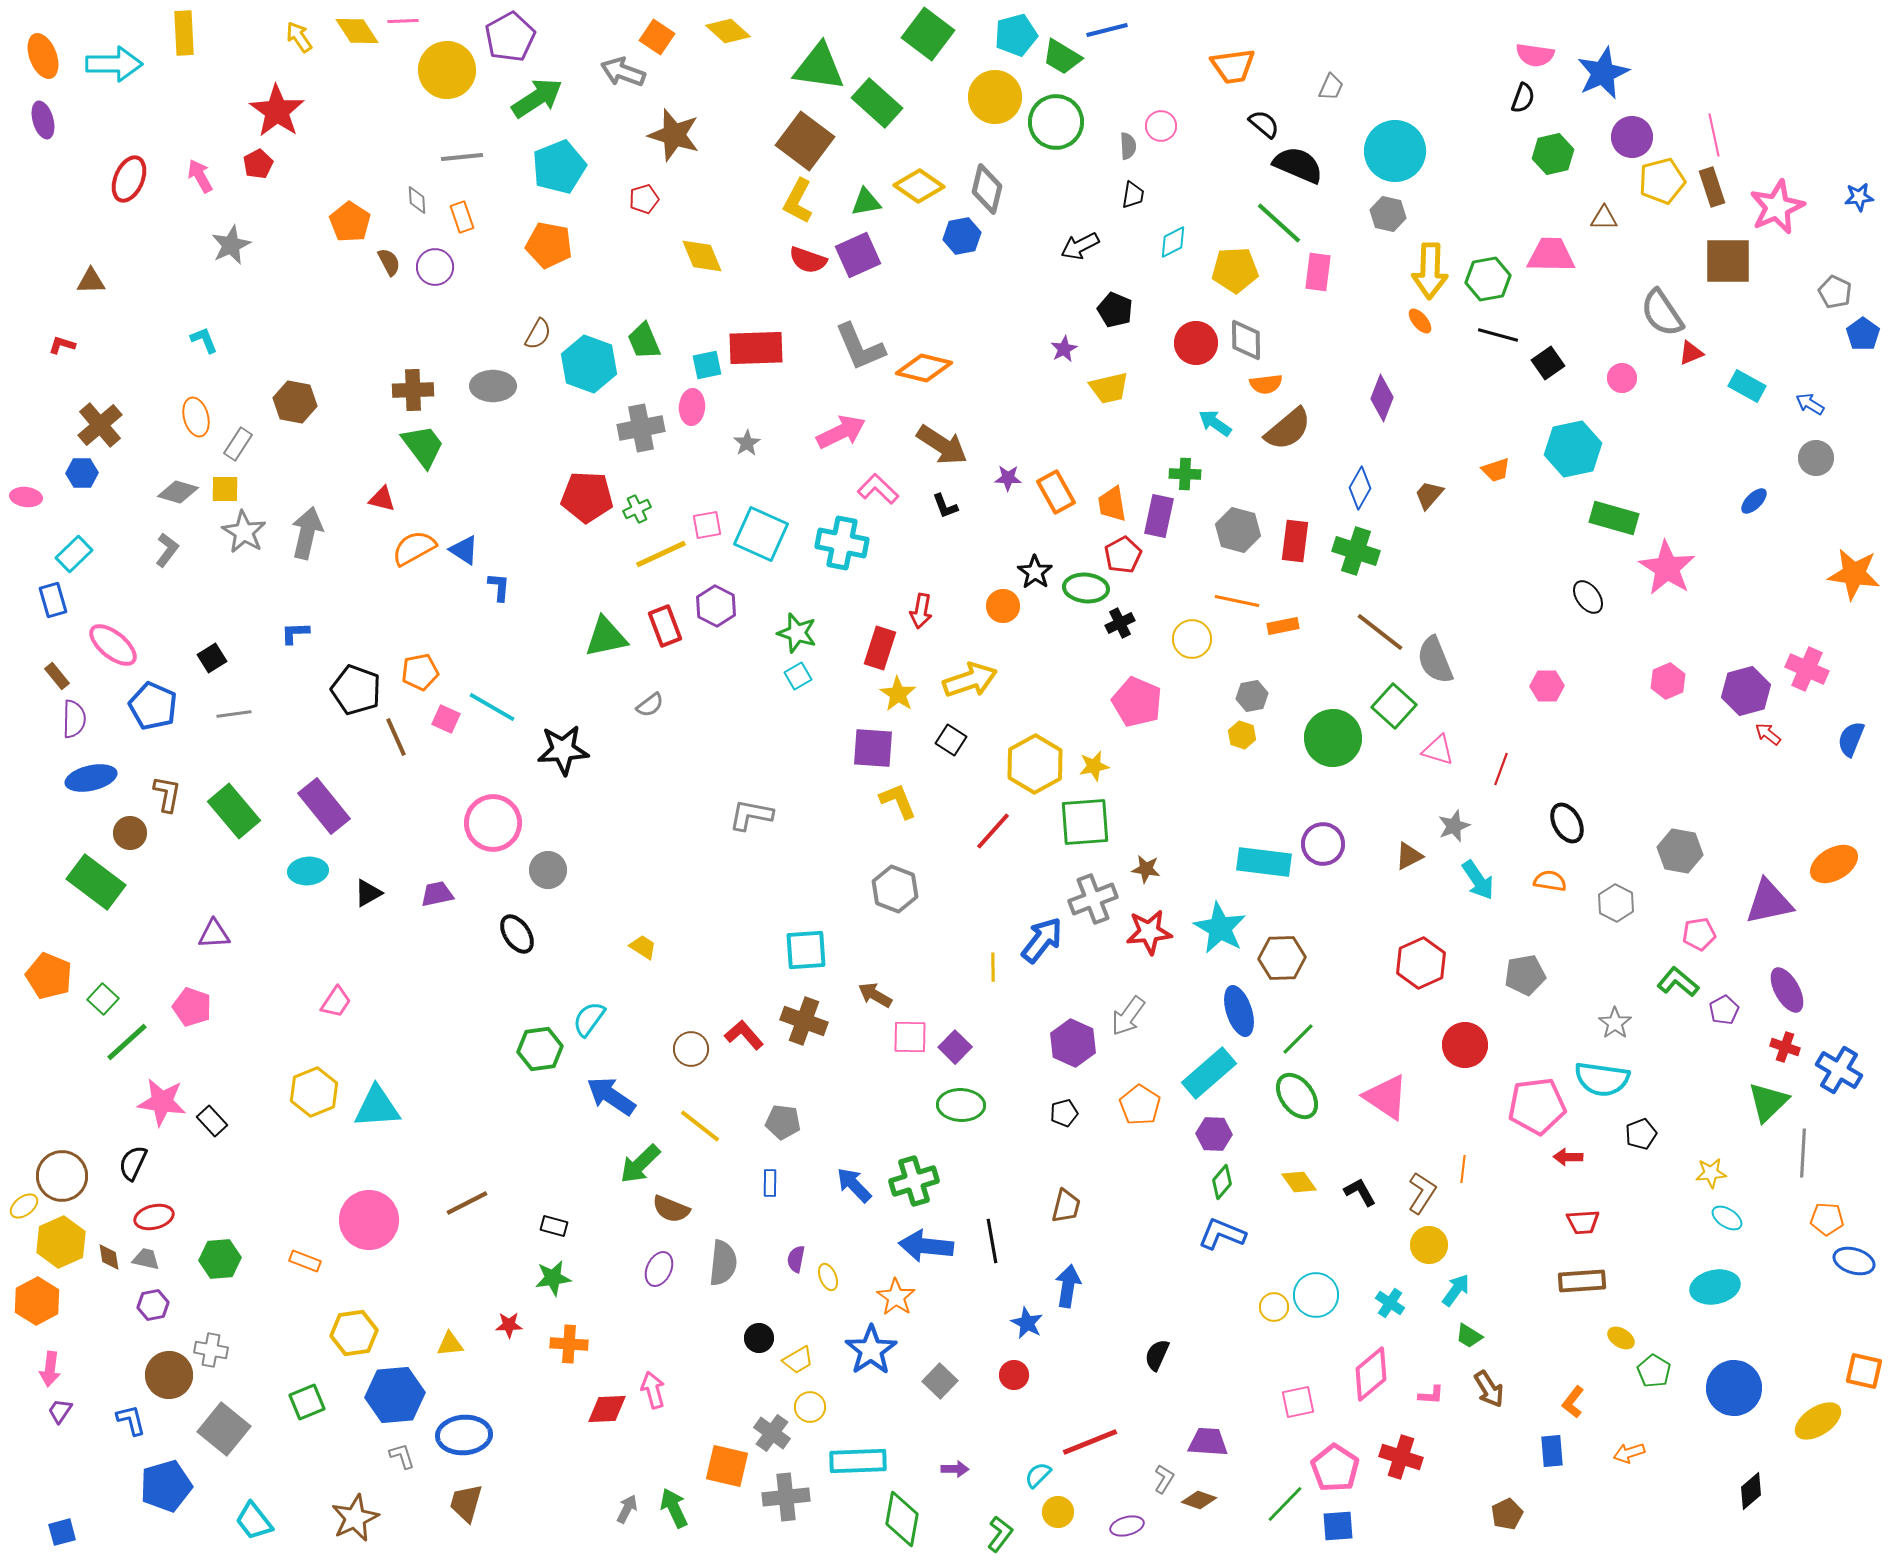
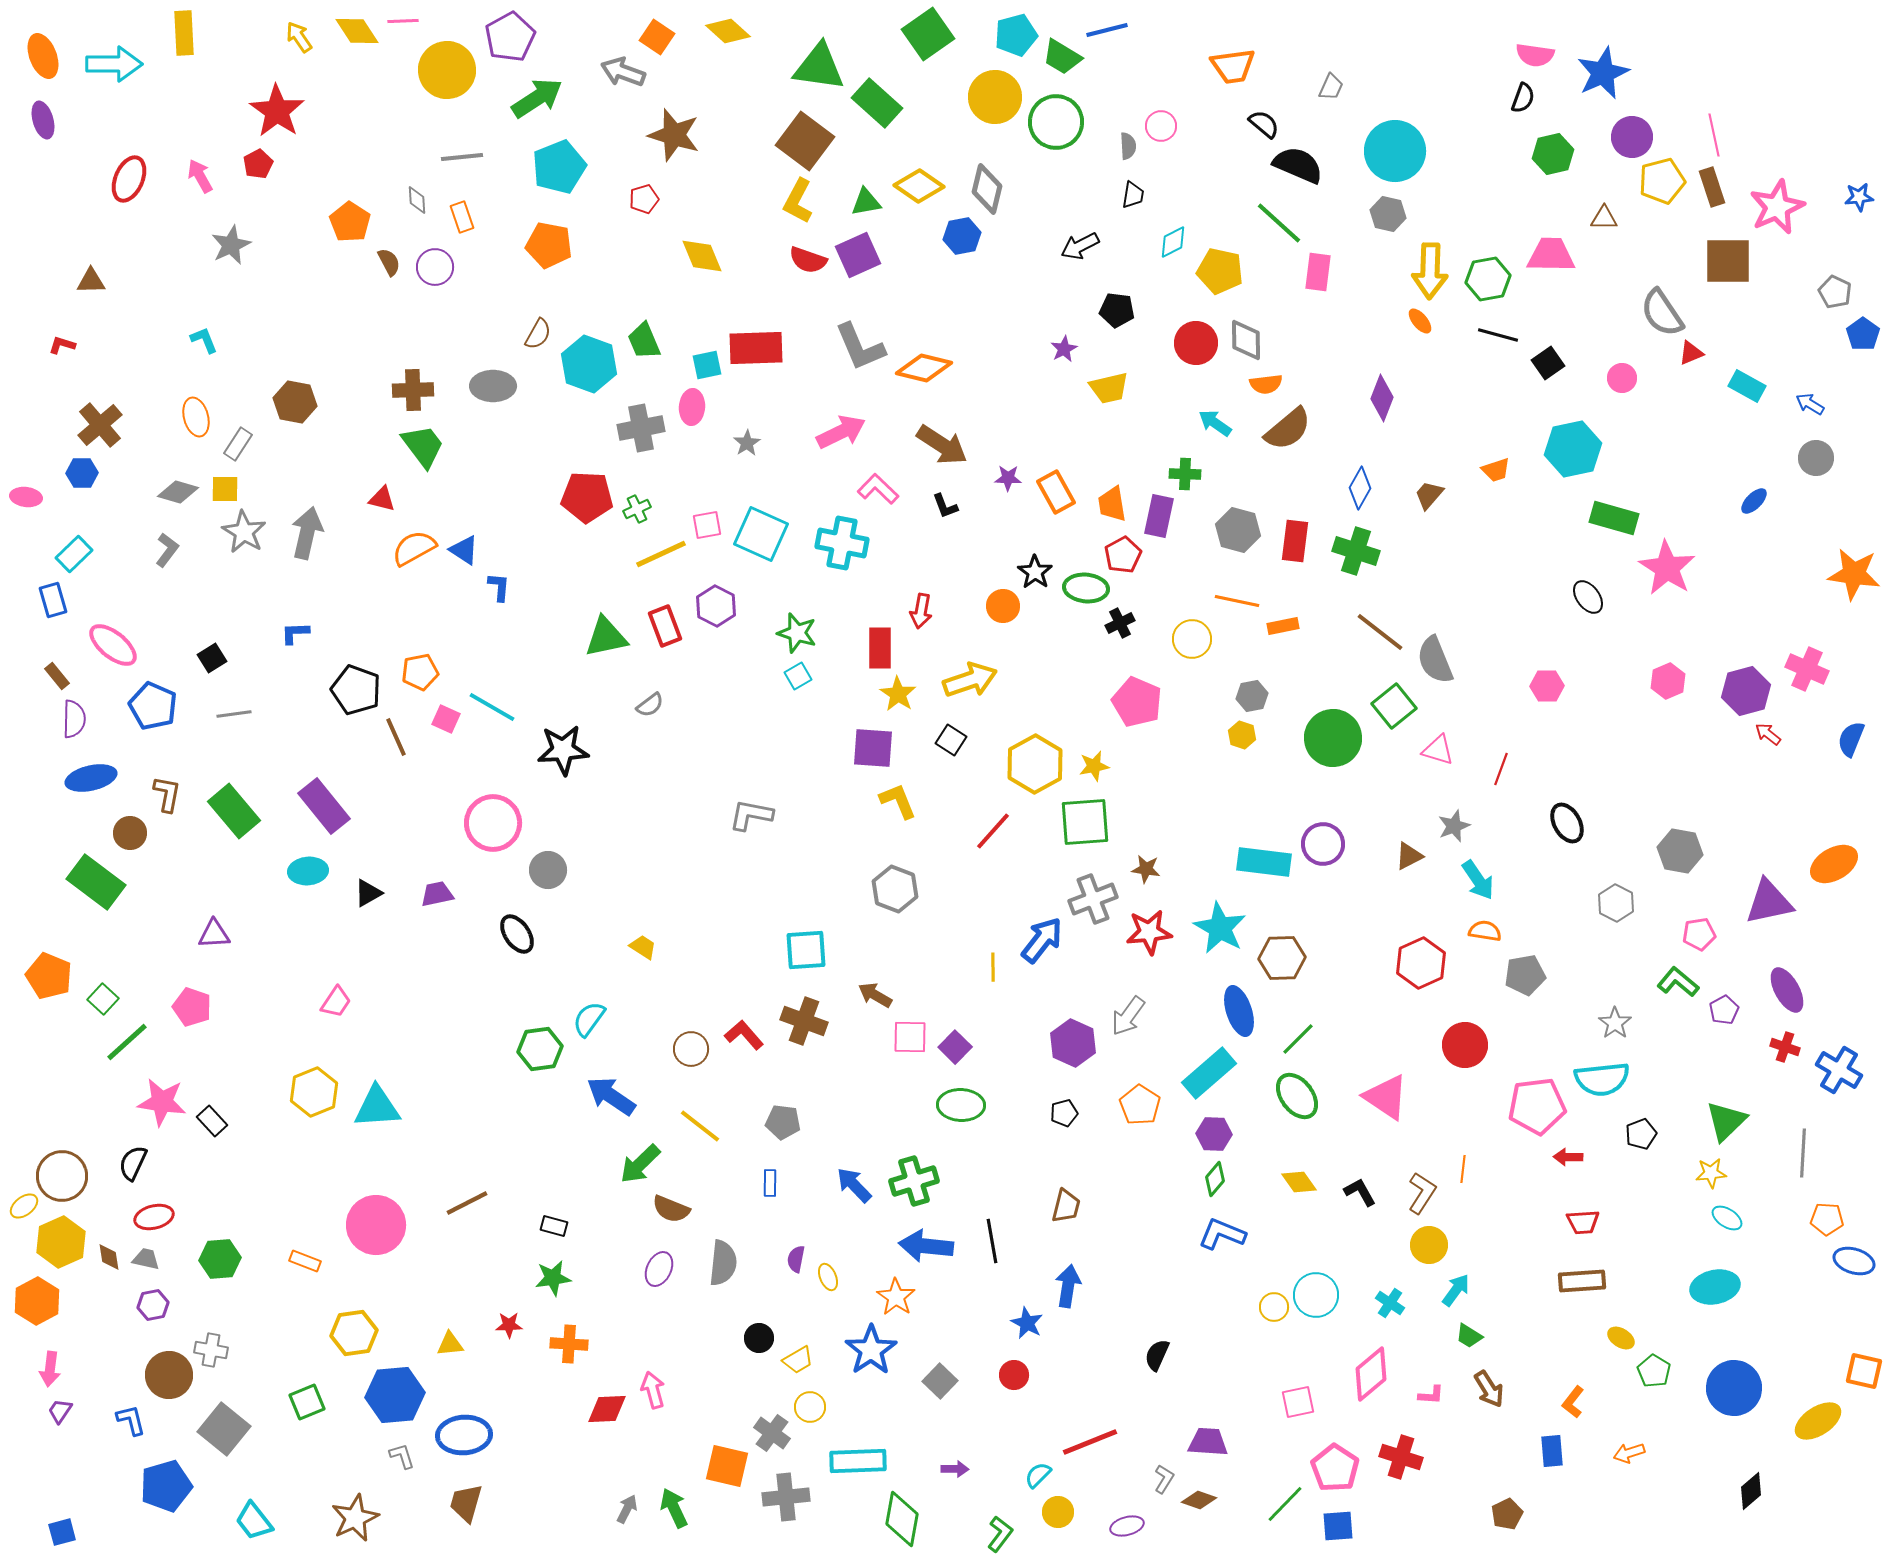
green square at (928, 34): rotated 18 degrees clockwise
yellow pentagon at (1235, 270): moved 15 px left, 1 px down; rotated 15 degrees clockwise
black pentagon at (1115, 310): moved 2 px right; rotated 16 degrees counterclockwise
red rectangle at (880, 648): rotated 18 degrees counterclockwise
green square at (1394, 706): rotated 9 degrees clockwise
orange semicircle at (1550, 881): moved 65 px left, 50 px down
cyan semicircle at (1602, 1079): rotated 14 degrees counterclockwise
green triangle at (1768, 1102): moved 42 px left, 19 px down
green diamond at (1222, 1182): moved 7 px left, 3 px up
pink circle at (369, 1220): moved 7 px right, 5 px down
